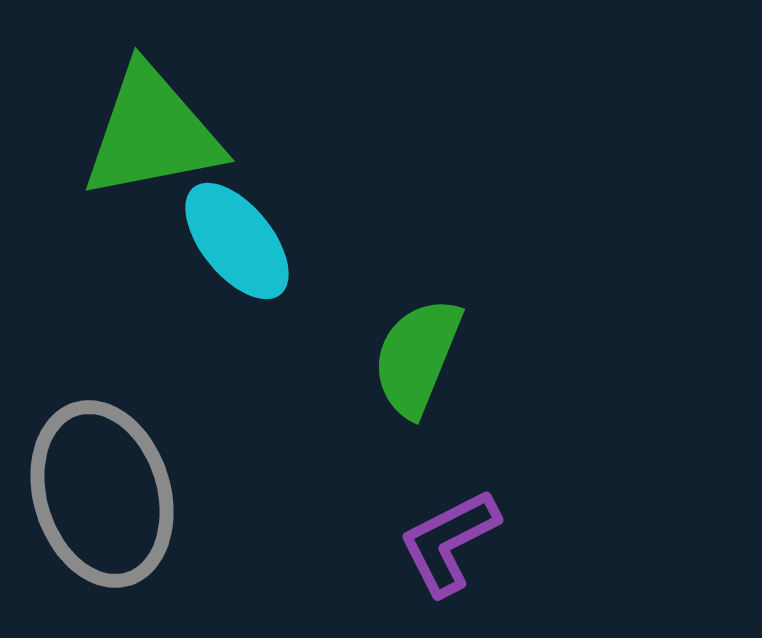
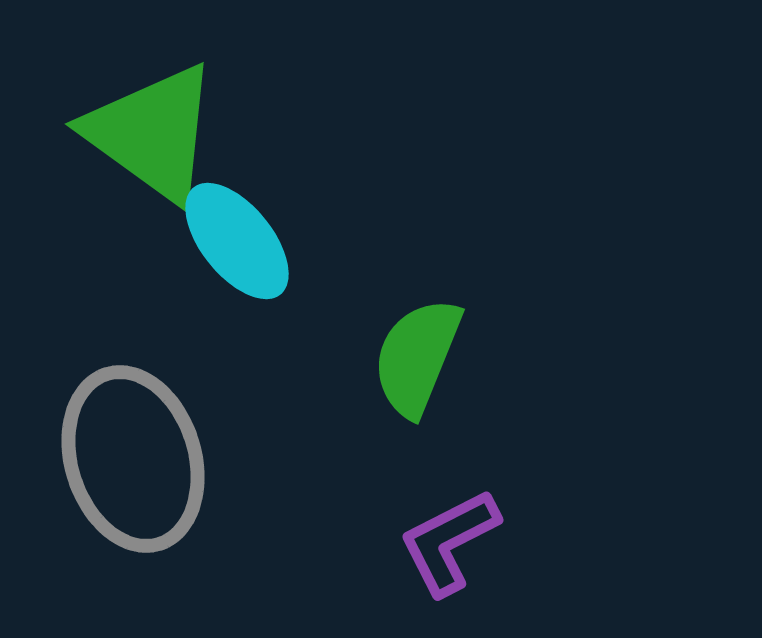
green triangle: rotated 47 degrees clockwise
gray ellipse: moved 31 px right, 35 px up
